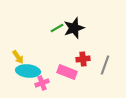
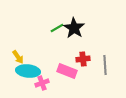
black star: rotated 20 degrees counterclockwise
gray line: rotated 24 degrees counterclockwise
pink rectangle: moved 1 px up
